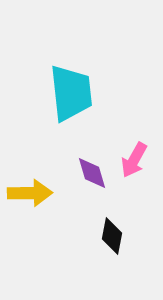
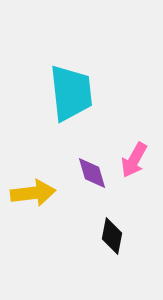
yellow arrow: moved 3 px right; rotated 6 degrees counterclockwise
